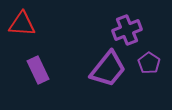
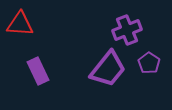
red triangle: moved 2 px left
purple rectangle: moved 1 px down
